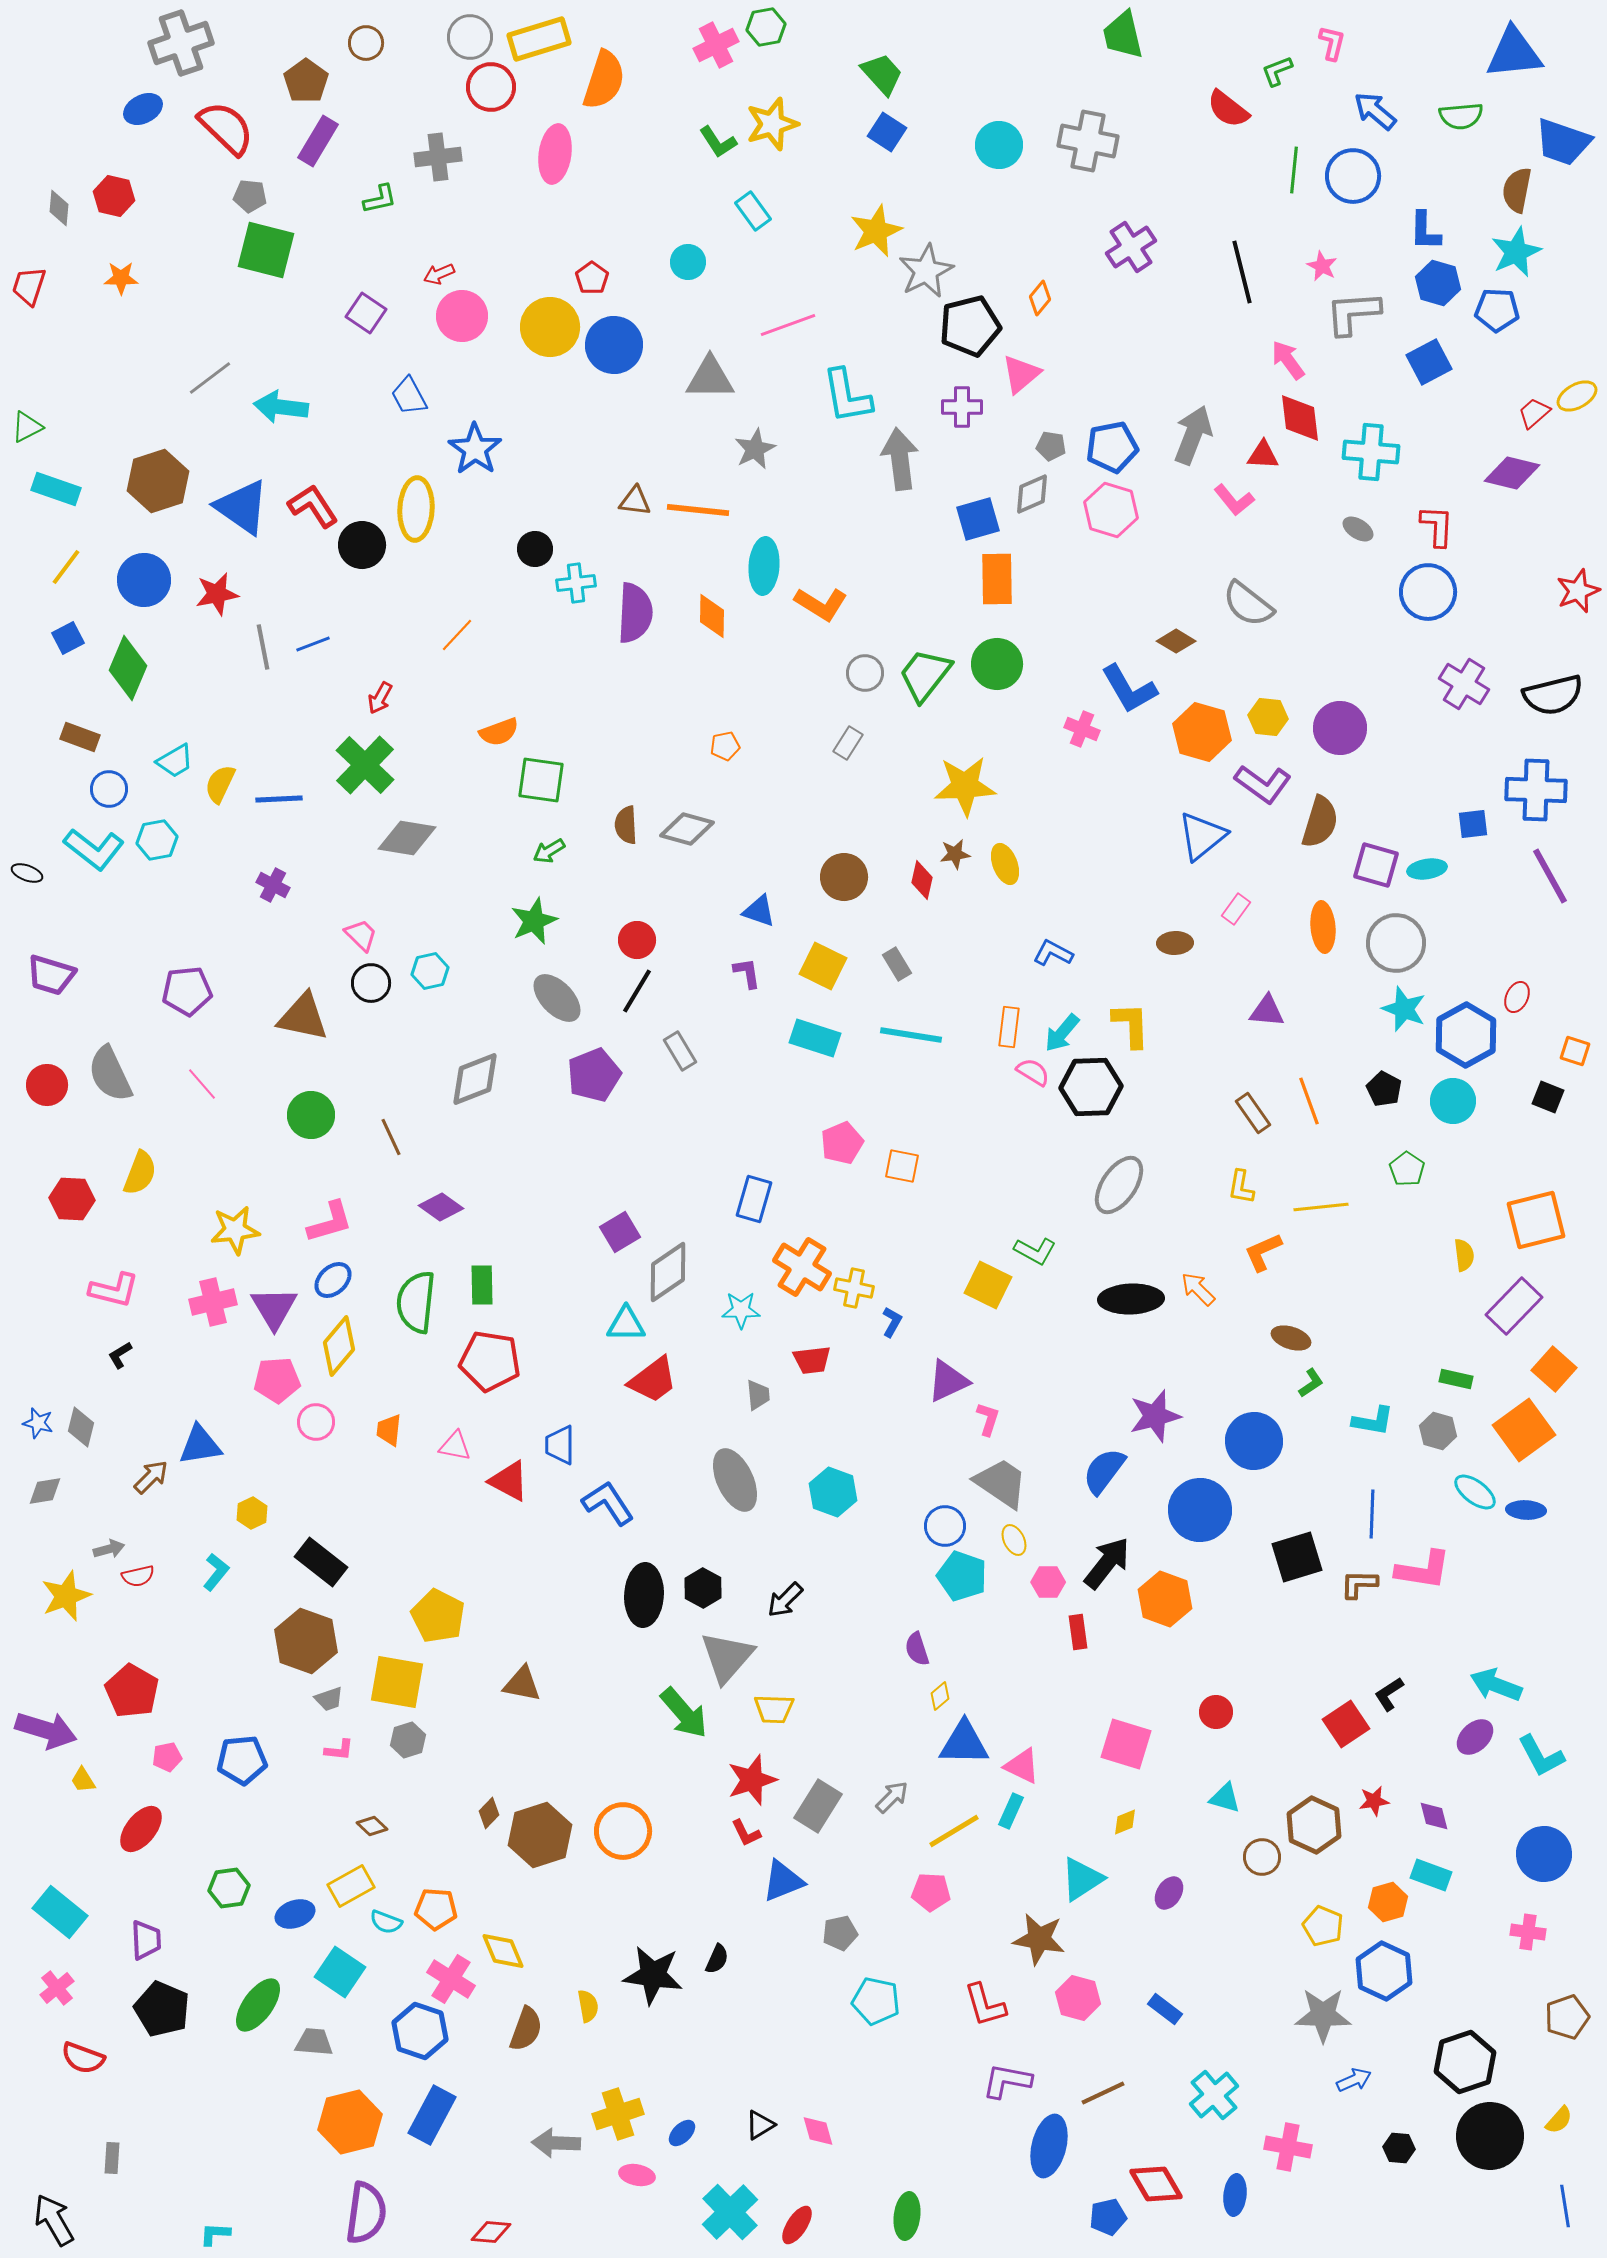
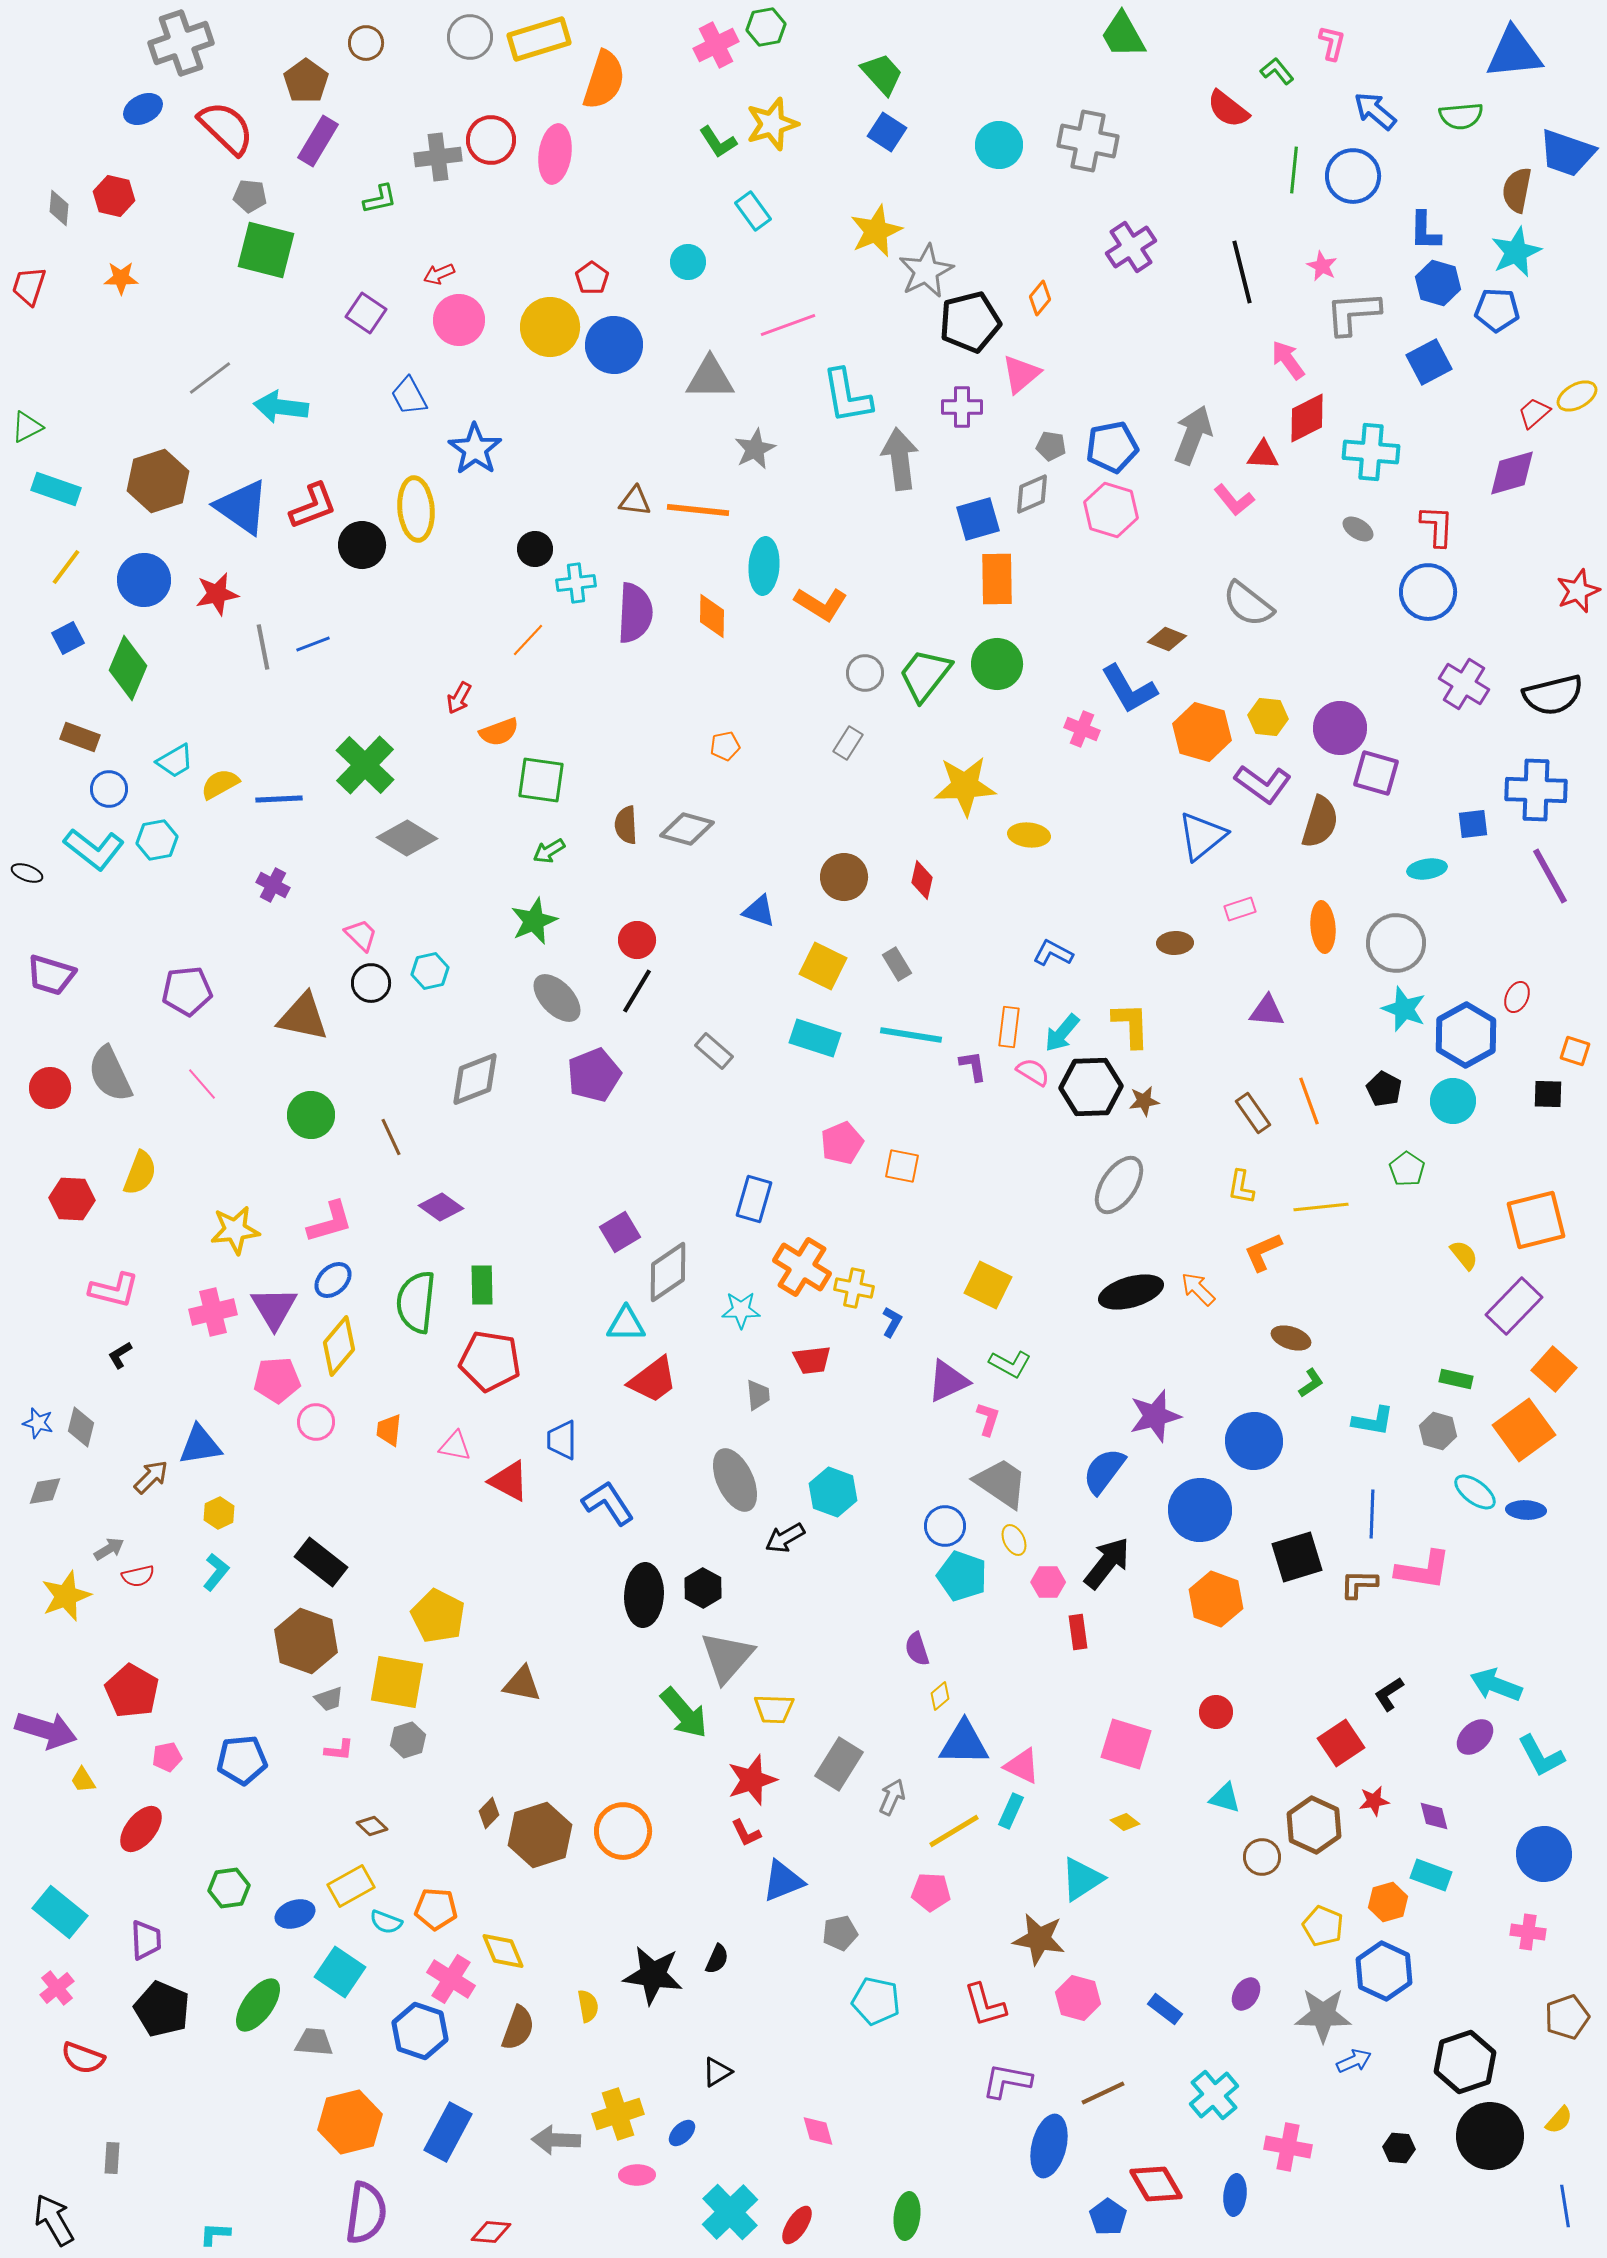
green trapezoid at (1123, 35): rotated 16 degrees counterclockwise
green L-shape at (1277, 71): rotated 72 degrees clockwise
red circle at (491, 87): moved 53 px down
blue trapezoid at (1563, 142): moved 4 px right, 11 px down
pink circle at (462, 316): moved 3 px left, 4 px down
black pentagon at (970, 326): moved 4 px up
red diamond at (1300, 418): moved 7 px right; rotated 70 degrees clockwise
purple diamond at (1512, 473): rotated 30 degrees counterclockwise
red L-shape at (313, 506): rotated 102 degrees clockwise
yellow ellipse at (416, 509): rotated 8 degrees counterclockwise
orange line at (457, 635): moved 71 px right, 5 px down
brown diamond at (1176, 641): moved 9 px left, 2 px up; rotated 9 degrees counterclockwise
red arrow at (380, 698): moved 79 px right
yellow semicircle at (220, 784): rotated 36 degrees clockwise
gray diamond at (407, 838): rotated 22 degrees clockwise
brown star at (955, 854): moved 189 px right, 247 px down
yellow ellipse at (1005, 864): moved 24 px right, 29 px up; rotated 63 degrees counterclockwise
purple square at (1376, 865): moved 92 px up
pink rectangle at (1236, 909): moved 4 px right; rotated 36 degrees clockwise
purple L-shape at (747, 973): moved 226 px right, 93 px down
gray rectangle at (680, 1051): moved 34 px right; rotated 18 degrees counterclockwise
red circle at (47, 1085): moved 3 px right, 3 px down
black square at (1548, 1097): moved 3 px up; rotated 20 degrees counterclockwise
green L-shape at (1035, 1251): moved 25 px left, 113 px down
yellow semicircle at (1464, 1255): rotated 32 degrees counterclockwise
black ellipse at (1131, 1299): moved 7 px up; rotated 14 degrees counterclockwise
pink cross at (213, 1302): moved 10 px down
blue trapezoid at (560, 1445): moved 2 px right, 5 px up
yellow hexagon at (252, 1513): moved 33 px left
gray arrow at (109, 1549): rotated 16 degrees counterclockwise
orange hexagon at (1165, 1599): moved 51 px right
black arrow at (785, 1600): moved 62 px up; rotated 15 degrees clockwise
red square at (1346, 1724): moved 5 px left, 19 px down
gray arrow at (892, 1797): rotated 21 degrees counterclockwise
gray rectangle at (818, 1806): moved 21 px right, 42 px up
yellow diamond at (1125, 1822): rotated 60 degrees clockwise
purple ellipse at (1169, 1893): moved 77 px right, 101 px down
brown semicircle at (526, 2029): moved 8 px left, 1 px up
blue arrow at (1354, 2080): moved 19 px up
blue rectangle at (432, 2115): moved 16 px right, 17 px down
black triangle at (760, 2125): moved 43 px left, 53 px up
gray arrow at (556, 2143): moved 3 px up
pink ellipse at (637, 2175): rotated 12 degrees counterclockwise
blue pentagon at (1108, 2217): rotated 24 degrees counterclockwise
